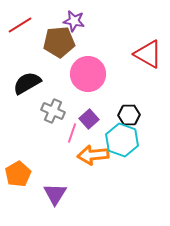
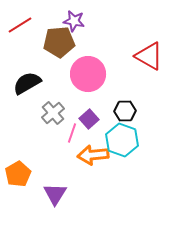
red triangle: moved 1 px right, 2 px down
gray cross: moved 2 px down; rotated 25 degrees clockwise
black hexagon: moved 4 px left, 4 px up
